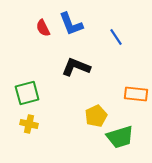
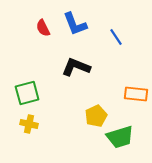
blue L-shape: moved 4 px right
